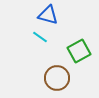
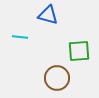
cyan line: moved 20 px left; rotated 28 degrees counterclockwise
green square: rotated 25 degrees clockwise
